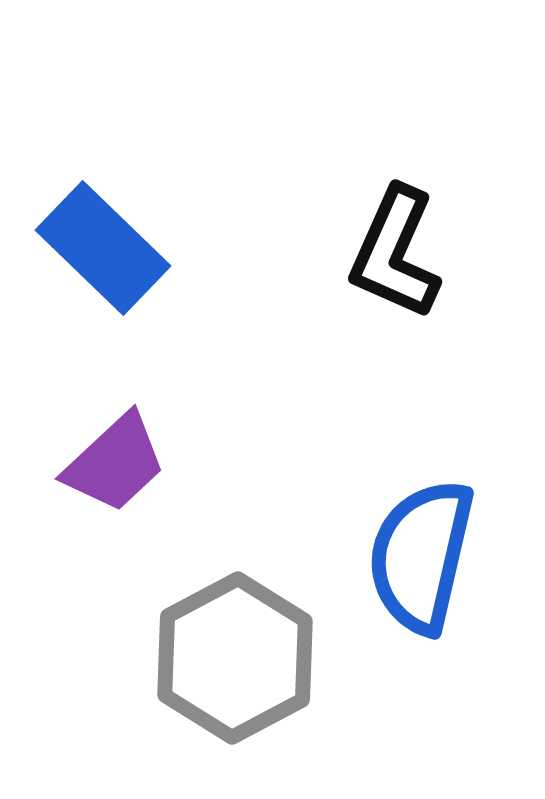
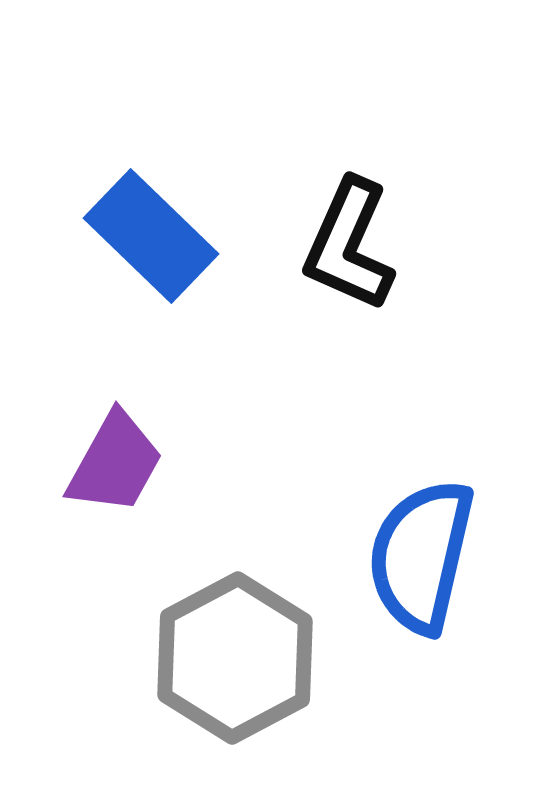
blue rectangle: moved 48 px right, 12 px up
black L-shape: moved 46 px left, 8 px up
purple trapezoid: rotated 18 degrees counterclockwise
